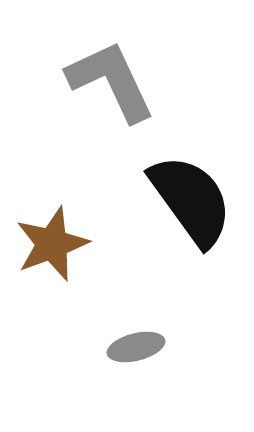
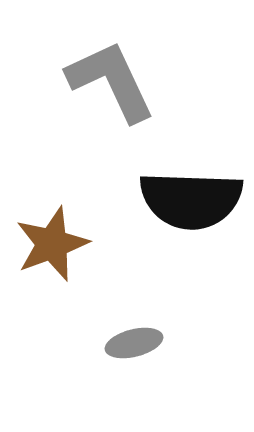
black semicircle: rotated 128 degrees clockwise
gray ellipse: moved 2 px left, 4 px up
